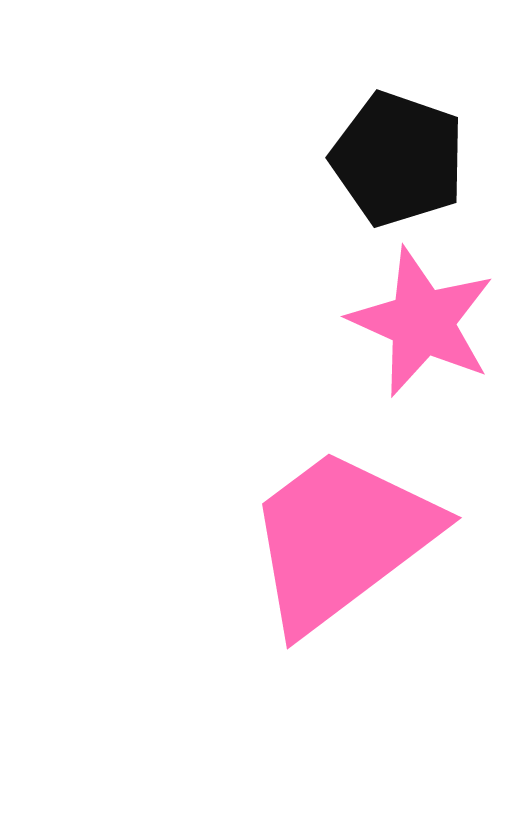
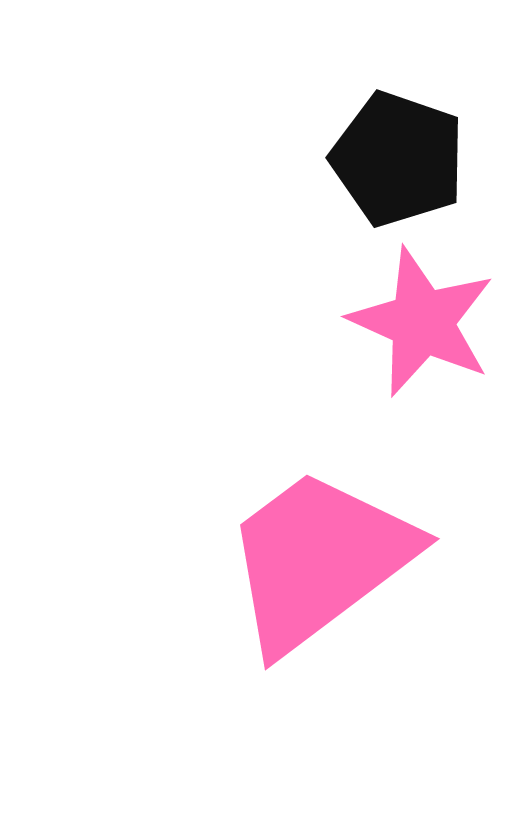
pink trapezoid: moved 22 px left, 21 px down
